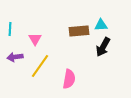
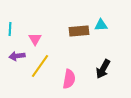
black arrow: moved 22 px down
purple arrow: moved 2 px right, 1 px up
